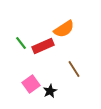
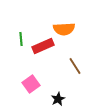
orange semicircle: rotated 30 degrees clockwise
green line: moved 4 px up; rotated 32 degrees clockwise
brown line: moved 1 px right, 3 px up
black star: moved 8 px right, 8 px down
